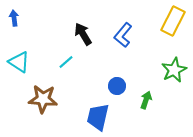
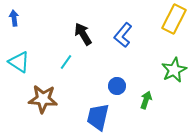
yellow rectangle: moved 1 px right, 2 px up
cyan line: rotated 14 degrees counterclockwise
